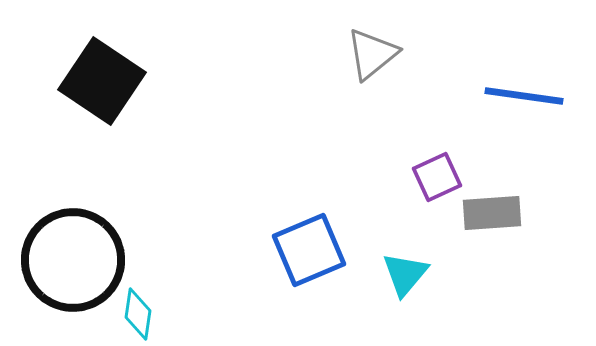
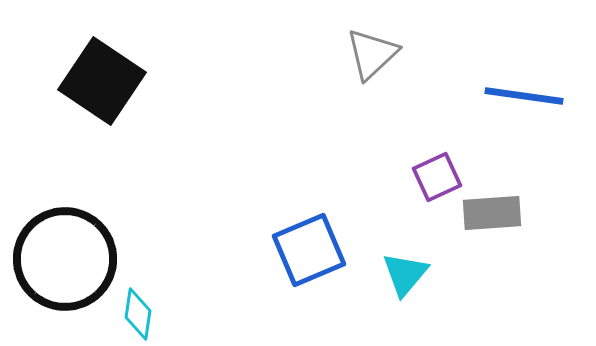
gray triangle: rotated 4 degrees counterclockwise
black circle: moved 8 px left, 1 px up
